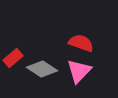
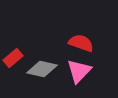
gray diamond: rotated 20 degrees counterclockwise
